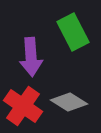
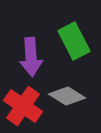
green rectangle: moved 1 px right, 9 px down
gray diamond: moved 2 px left, 6 px up
